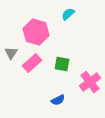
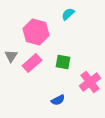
gray triangle: moved 3 px down
green square: moved 1 px right, 2 px up
